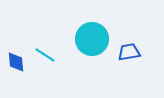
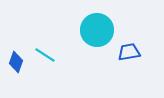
cyan circle: moved 5 px right, 9 px up
blue diamond: rotated 25 degrees clockwise
